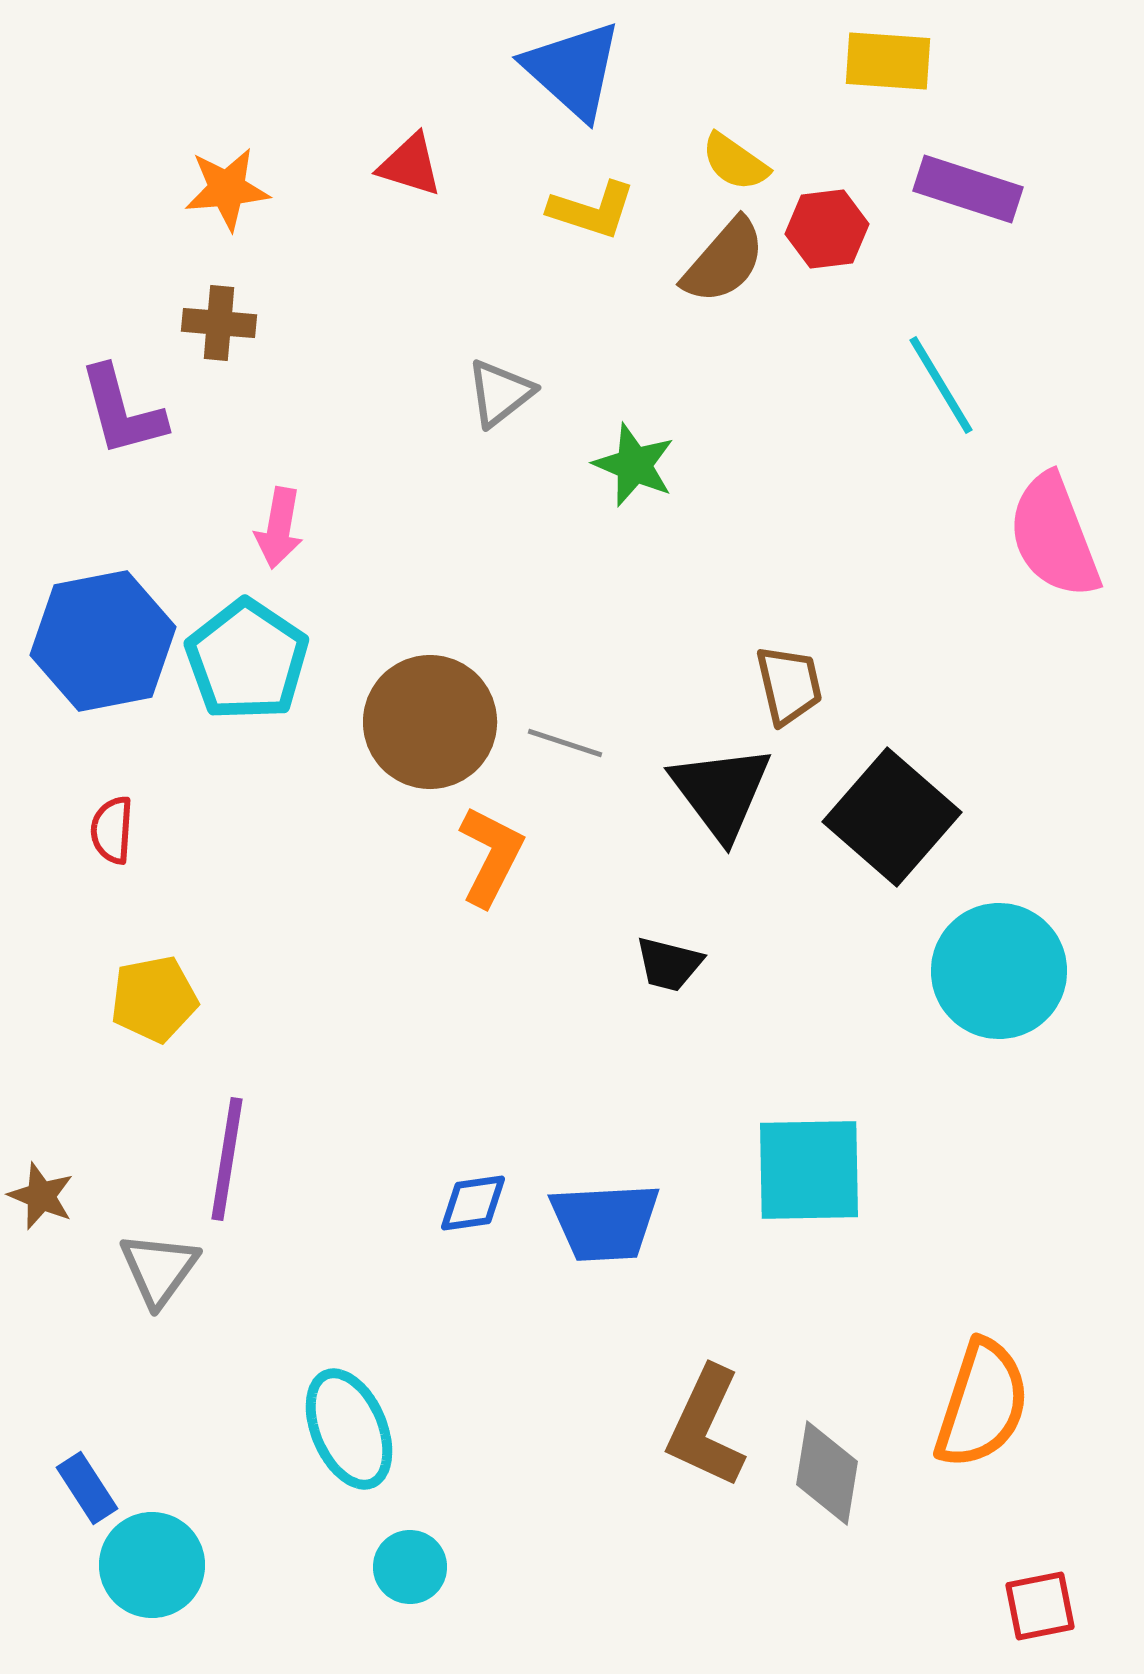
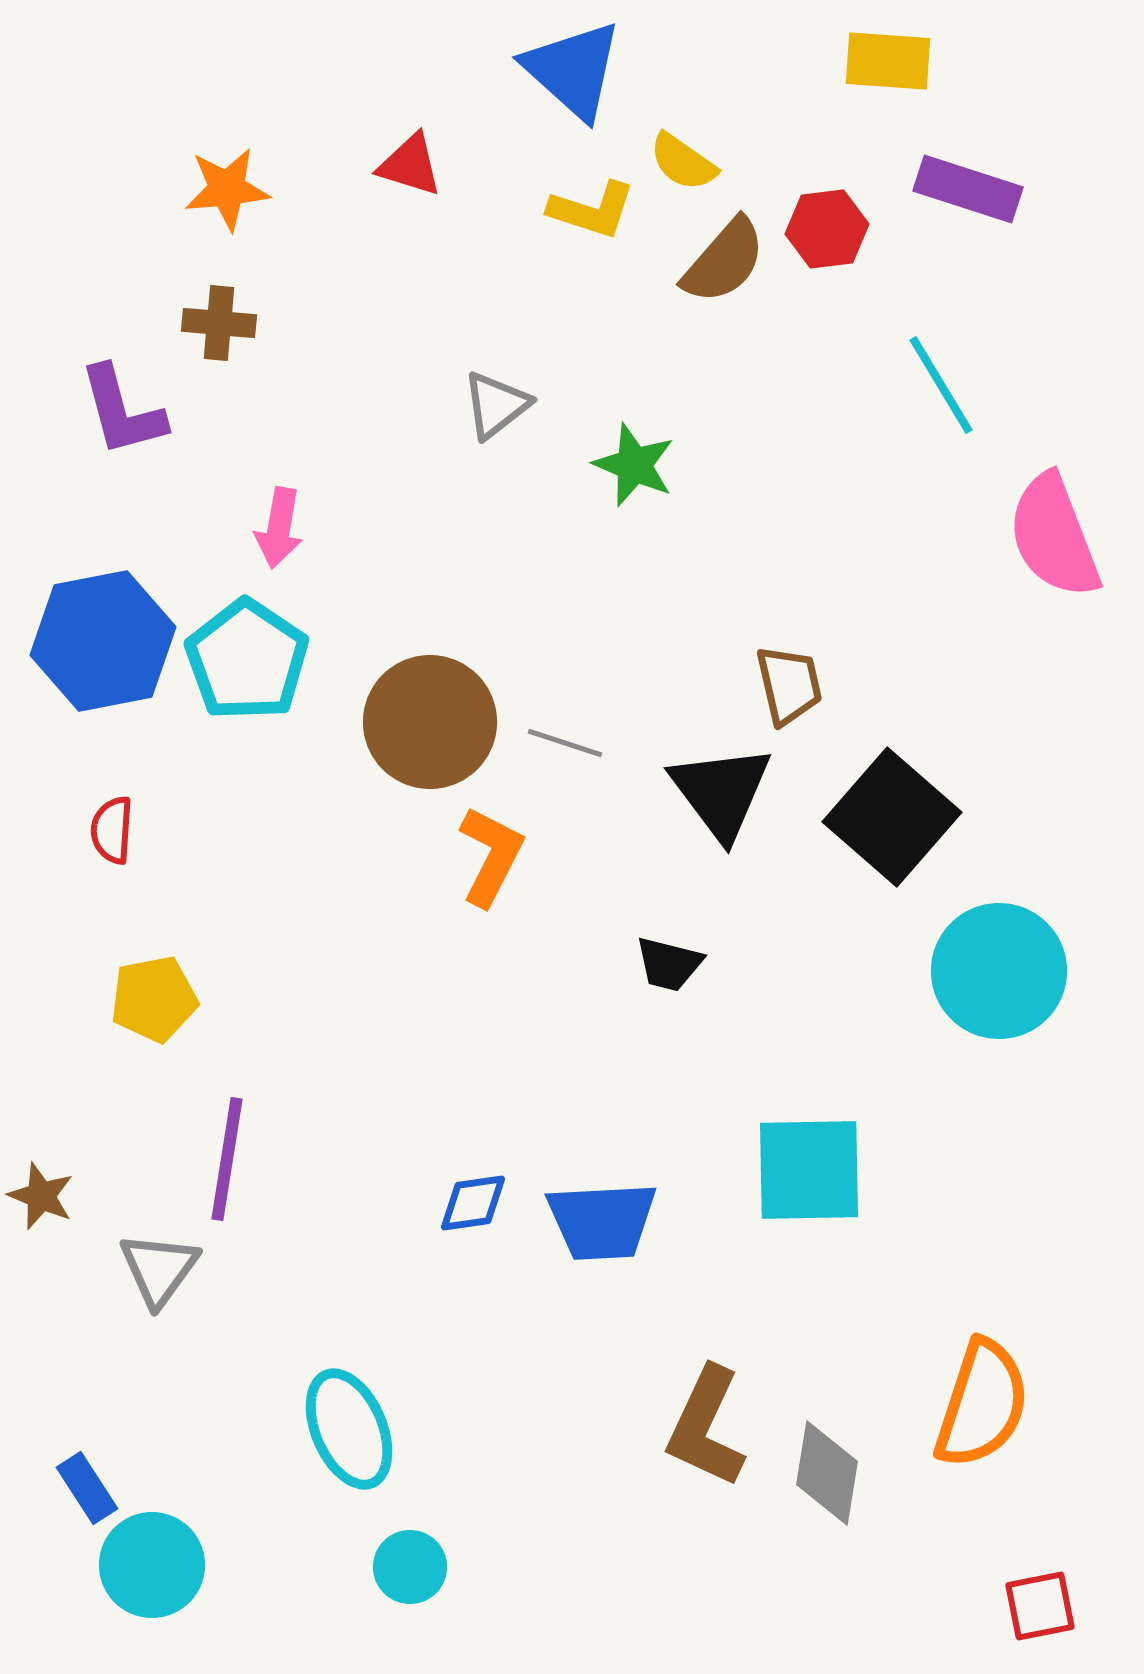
yellow semicircle at (735, 162): moved 52 px left
gray triangle at (500, 393): moved 4 px left, 12 px down
blue trapezoid at (605, 1222): moved 3 px left, 1 px up
